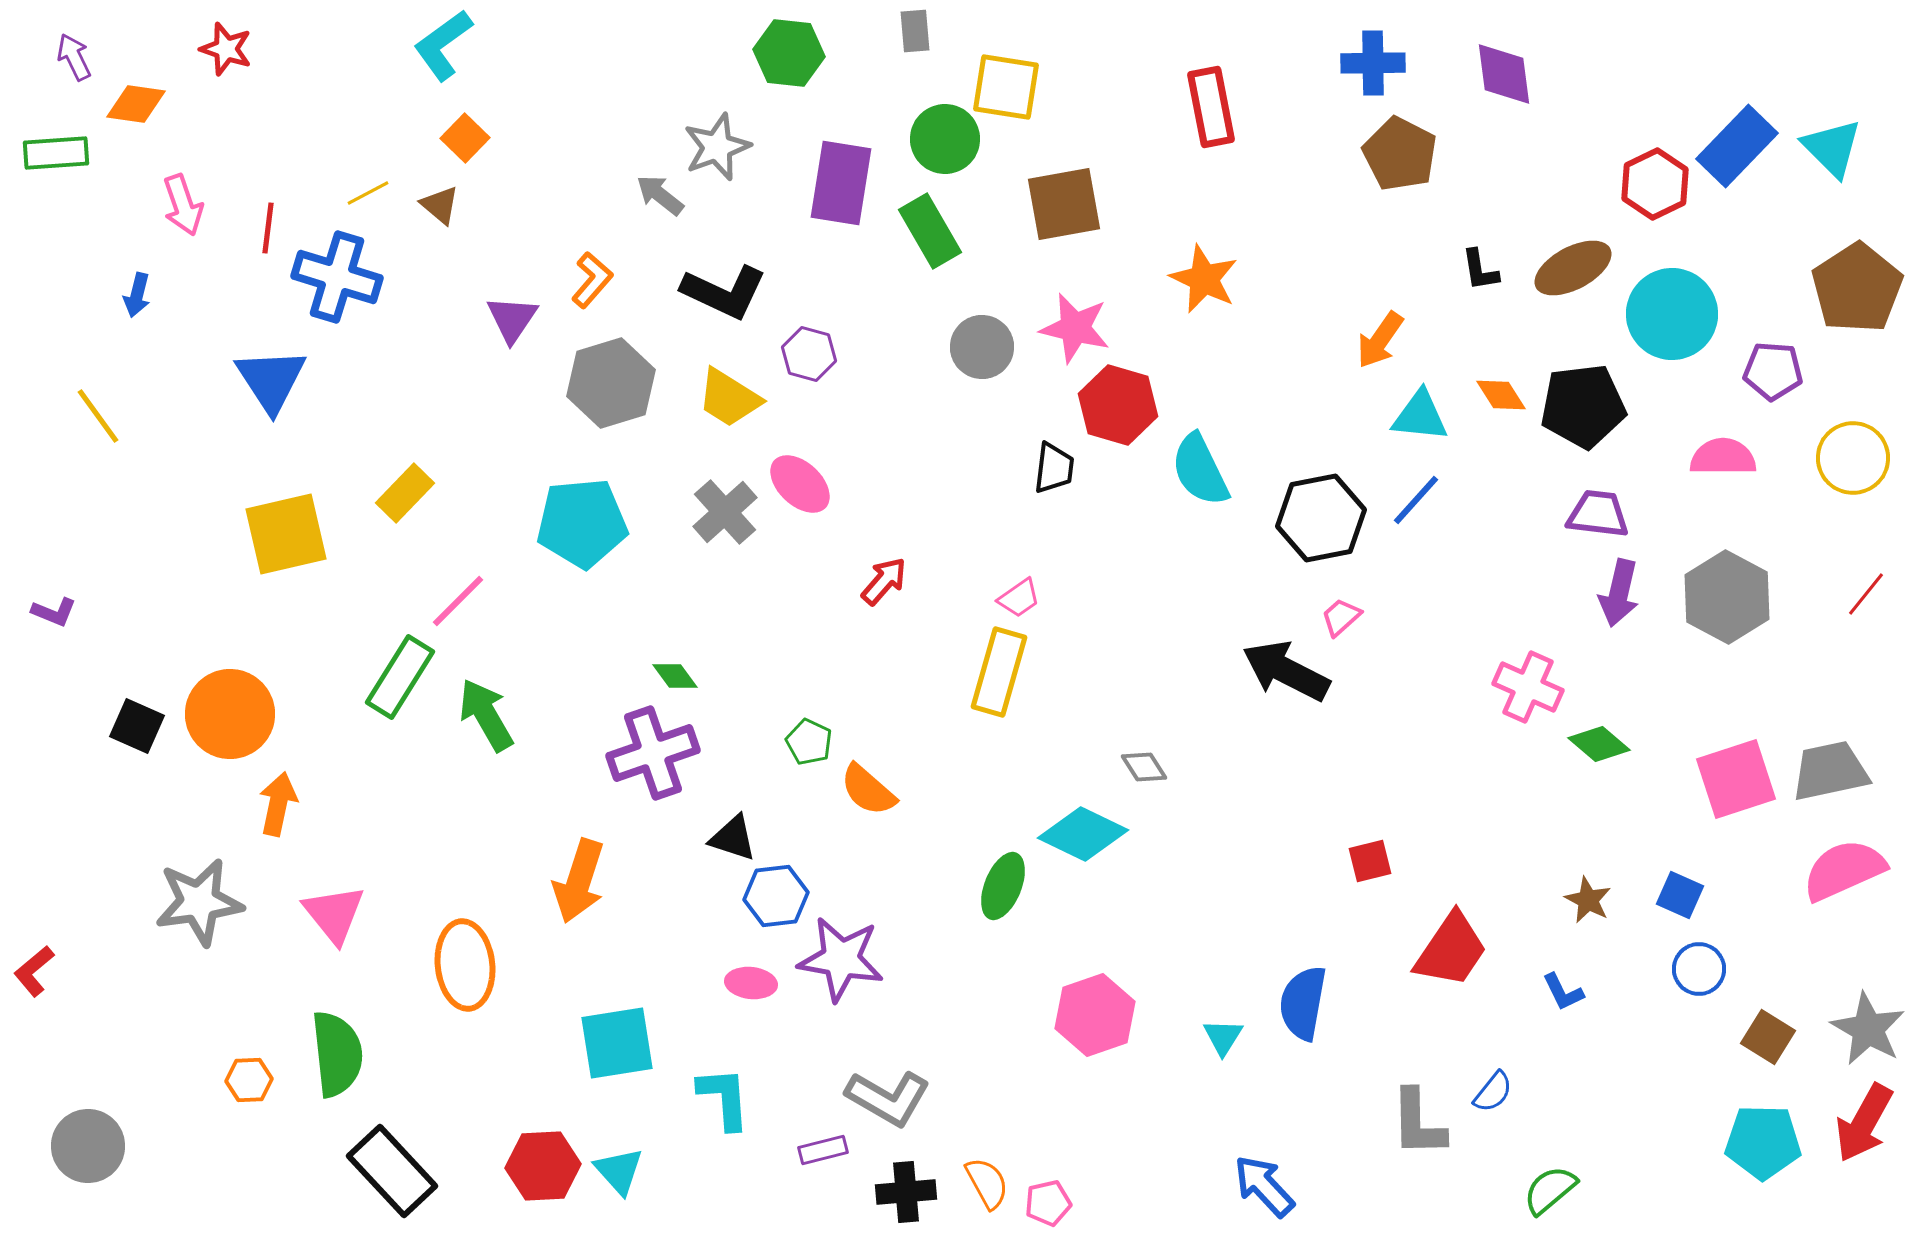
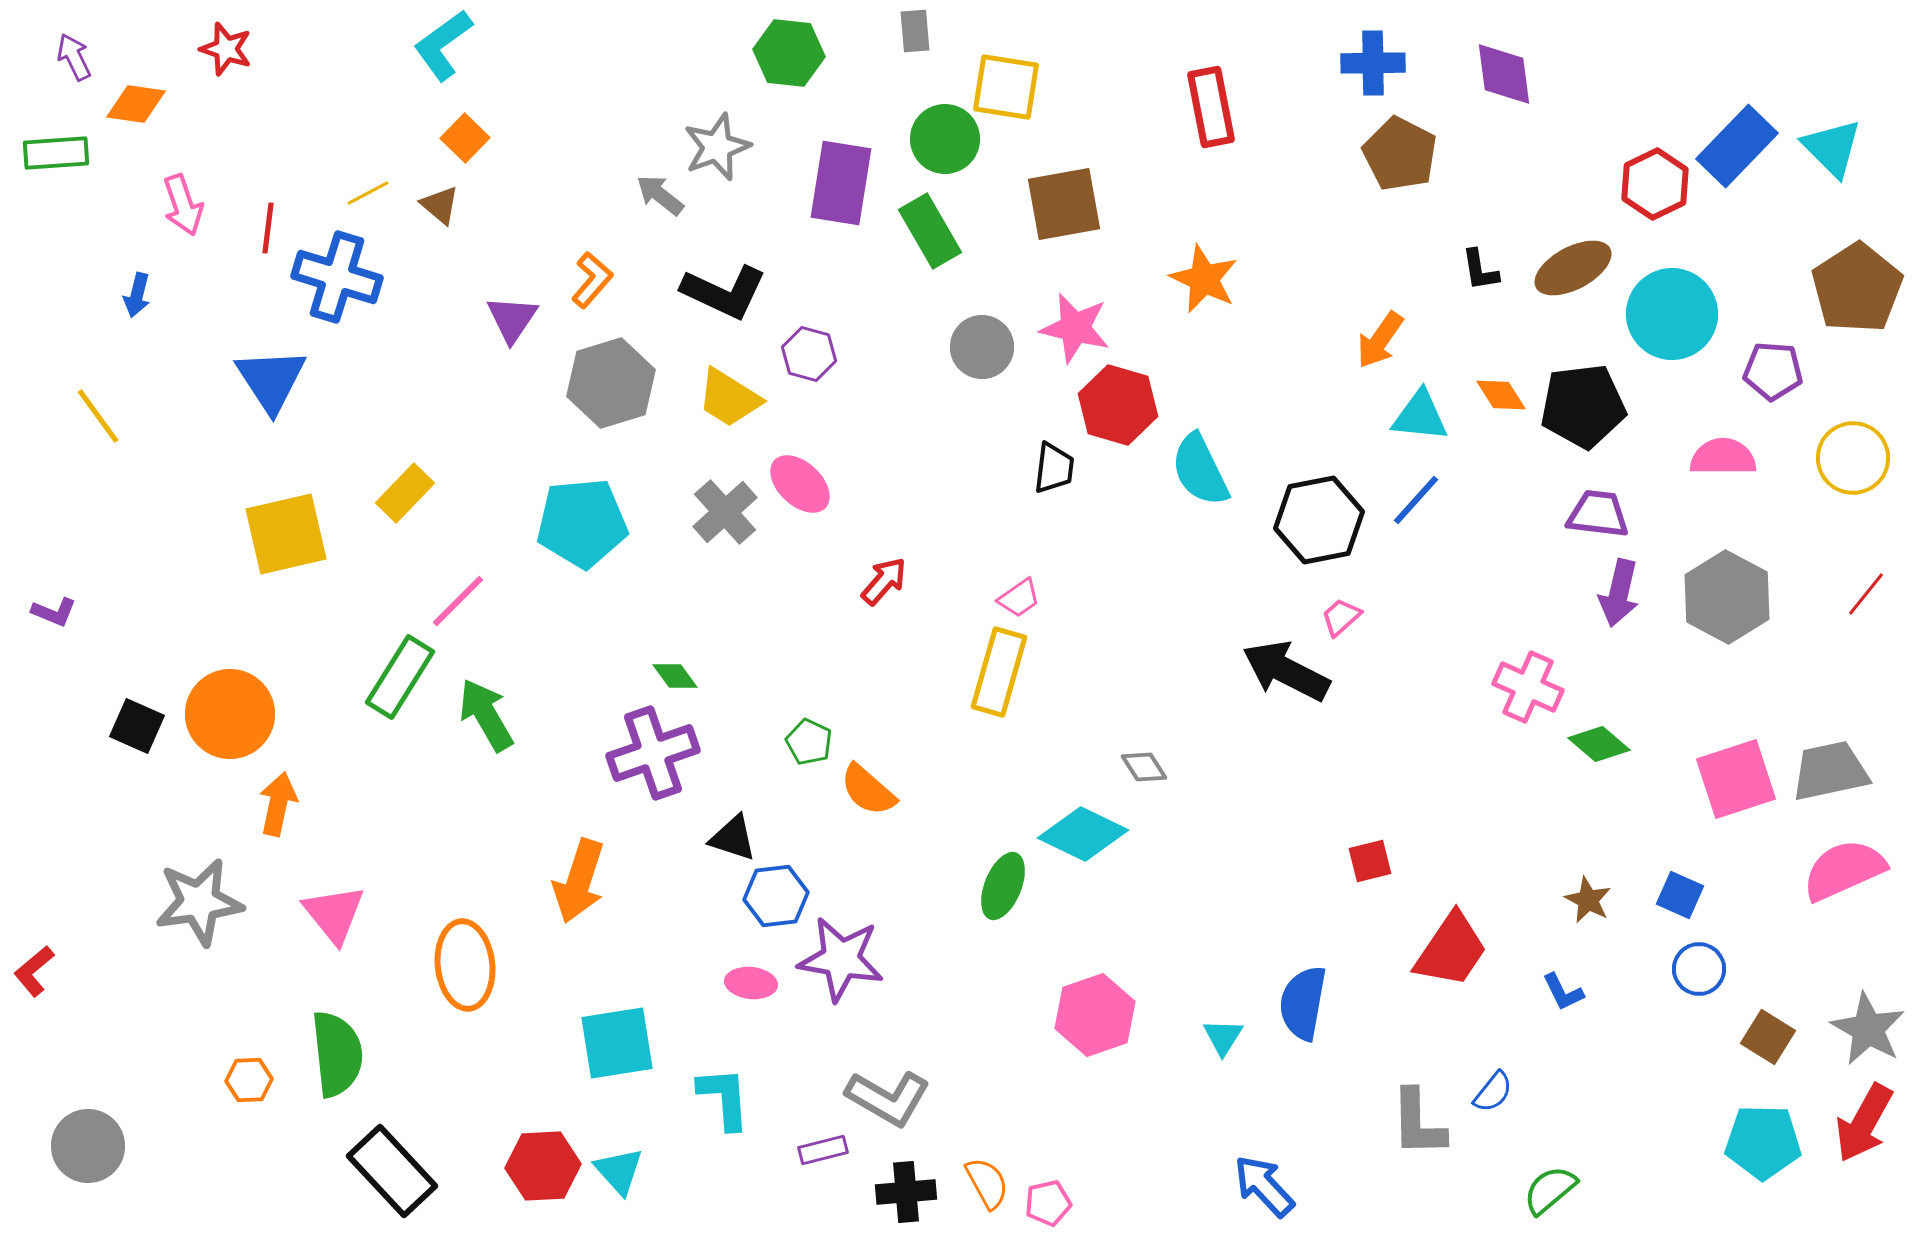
black hexagon at (1321, 518): moved 2 px left, 2 px down
